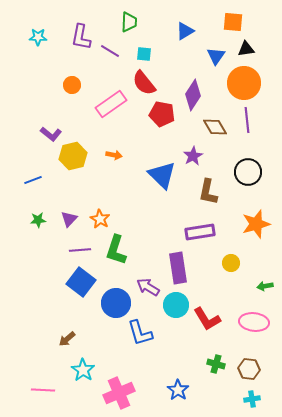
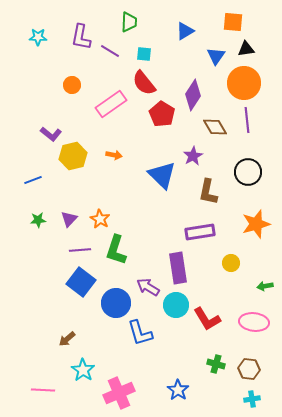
red pentagon at (162, 114): rotated 20 degrees clockwise
